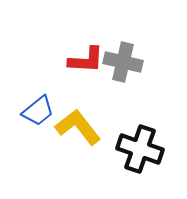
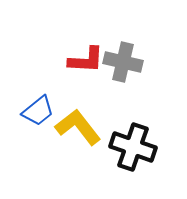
black cross: moved 7 px left, 2 px up
